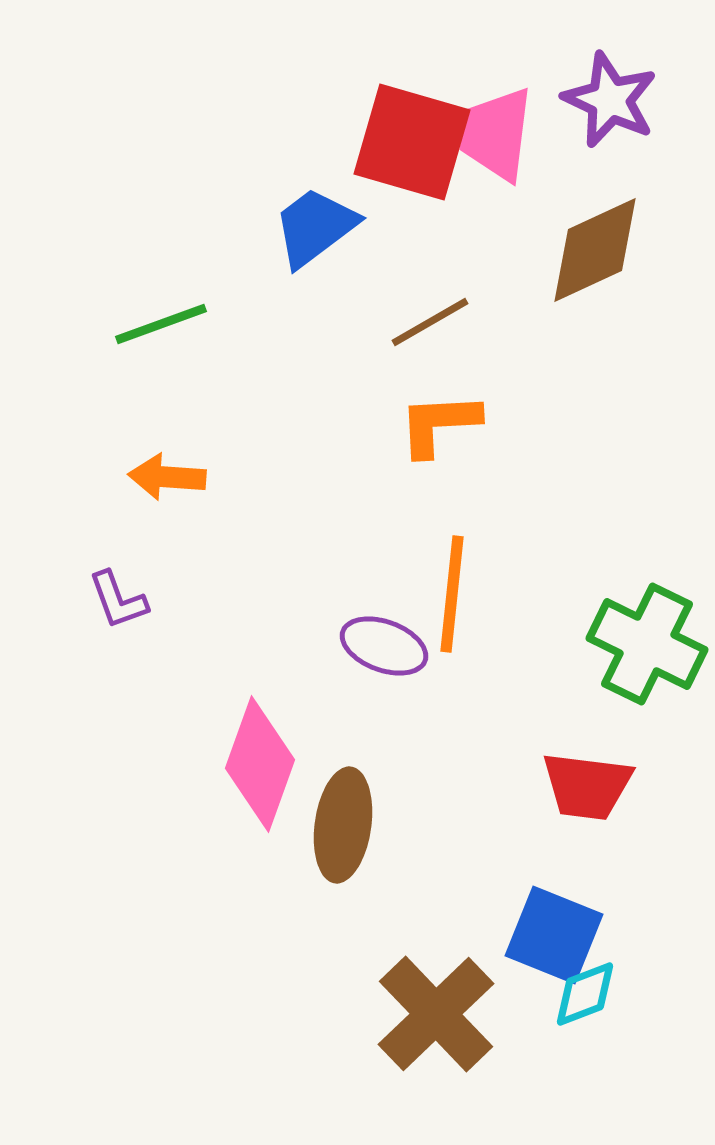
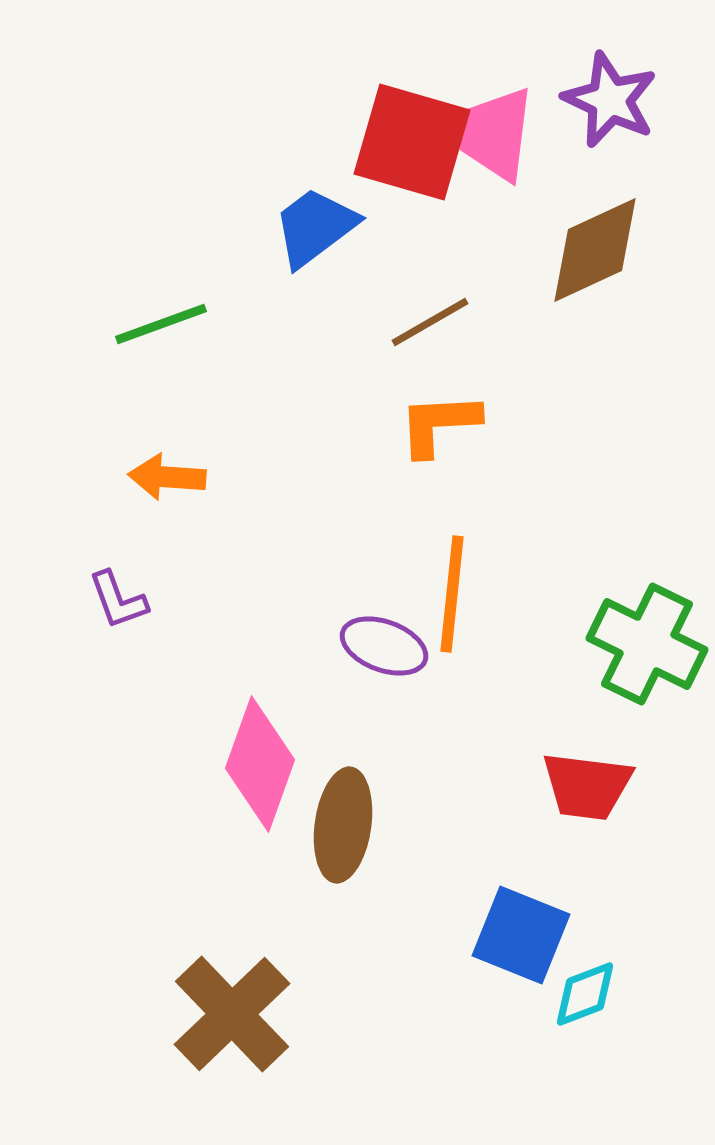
blue square: moved 33 px left
brown cross: moved 204 px left
